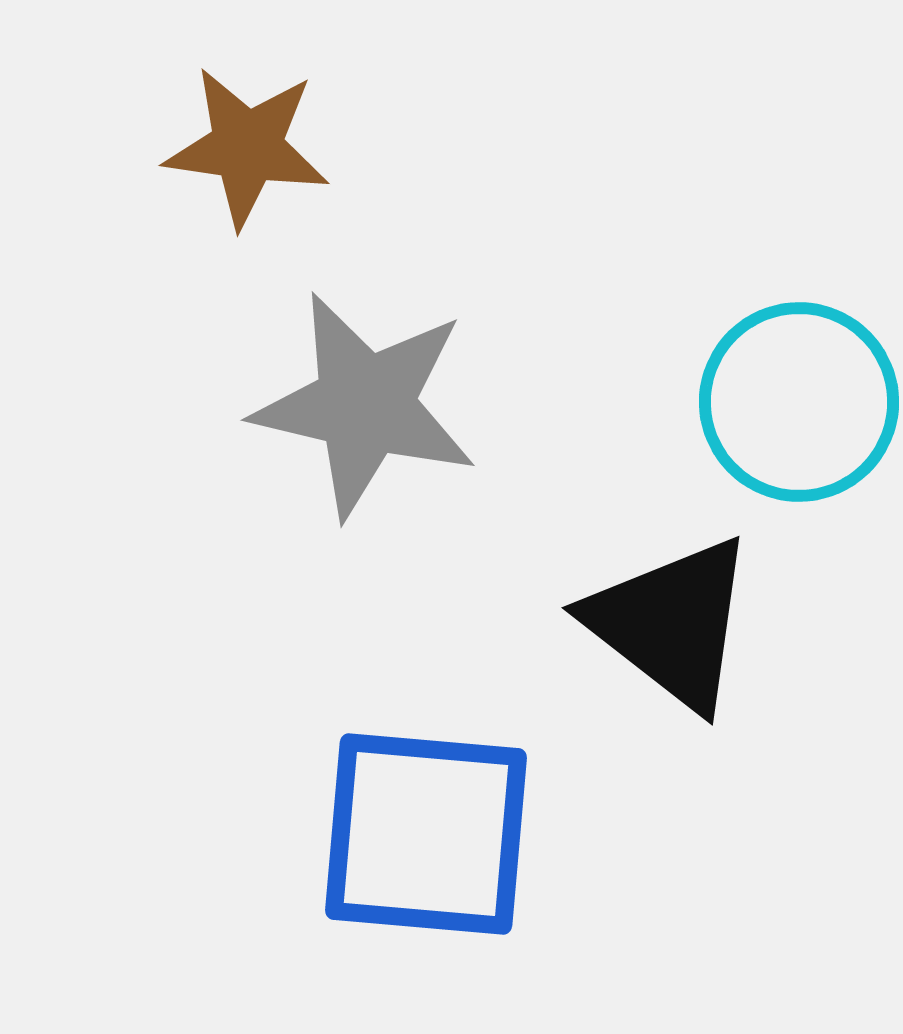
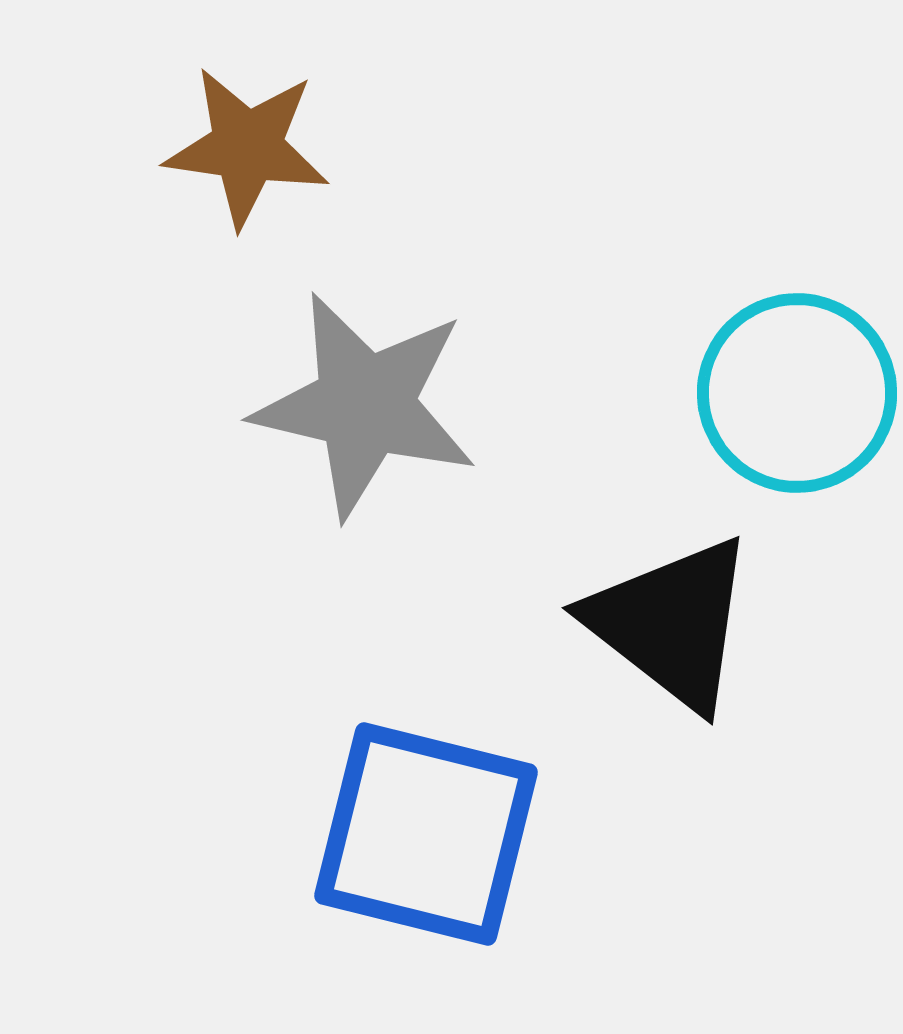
cyan circle: moved 2 px left, 9 px up
blue square: rotated 9 degrees clockwise
